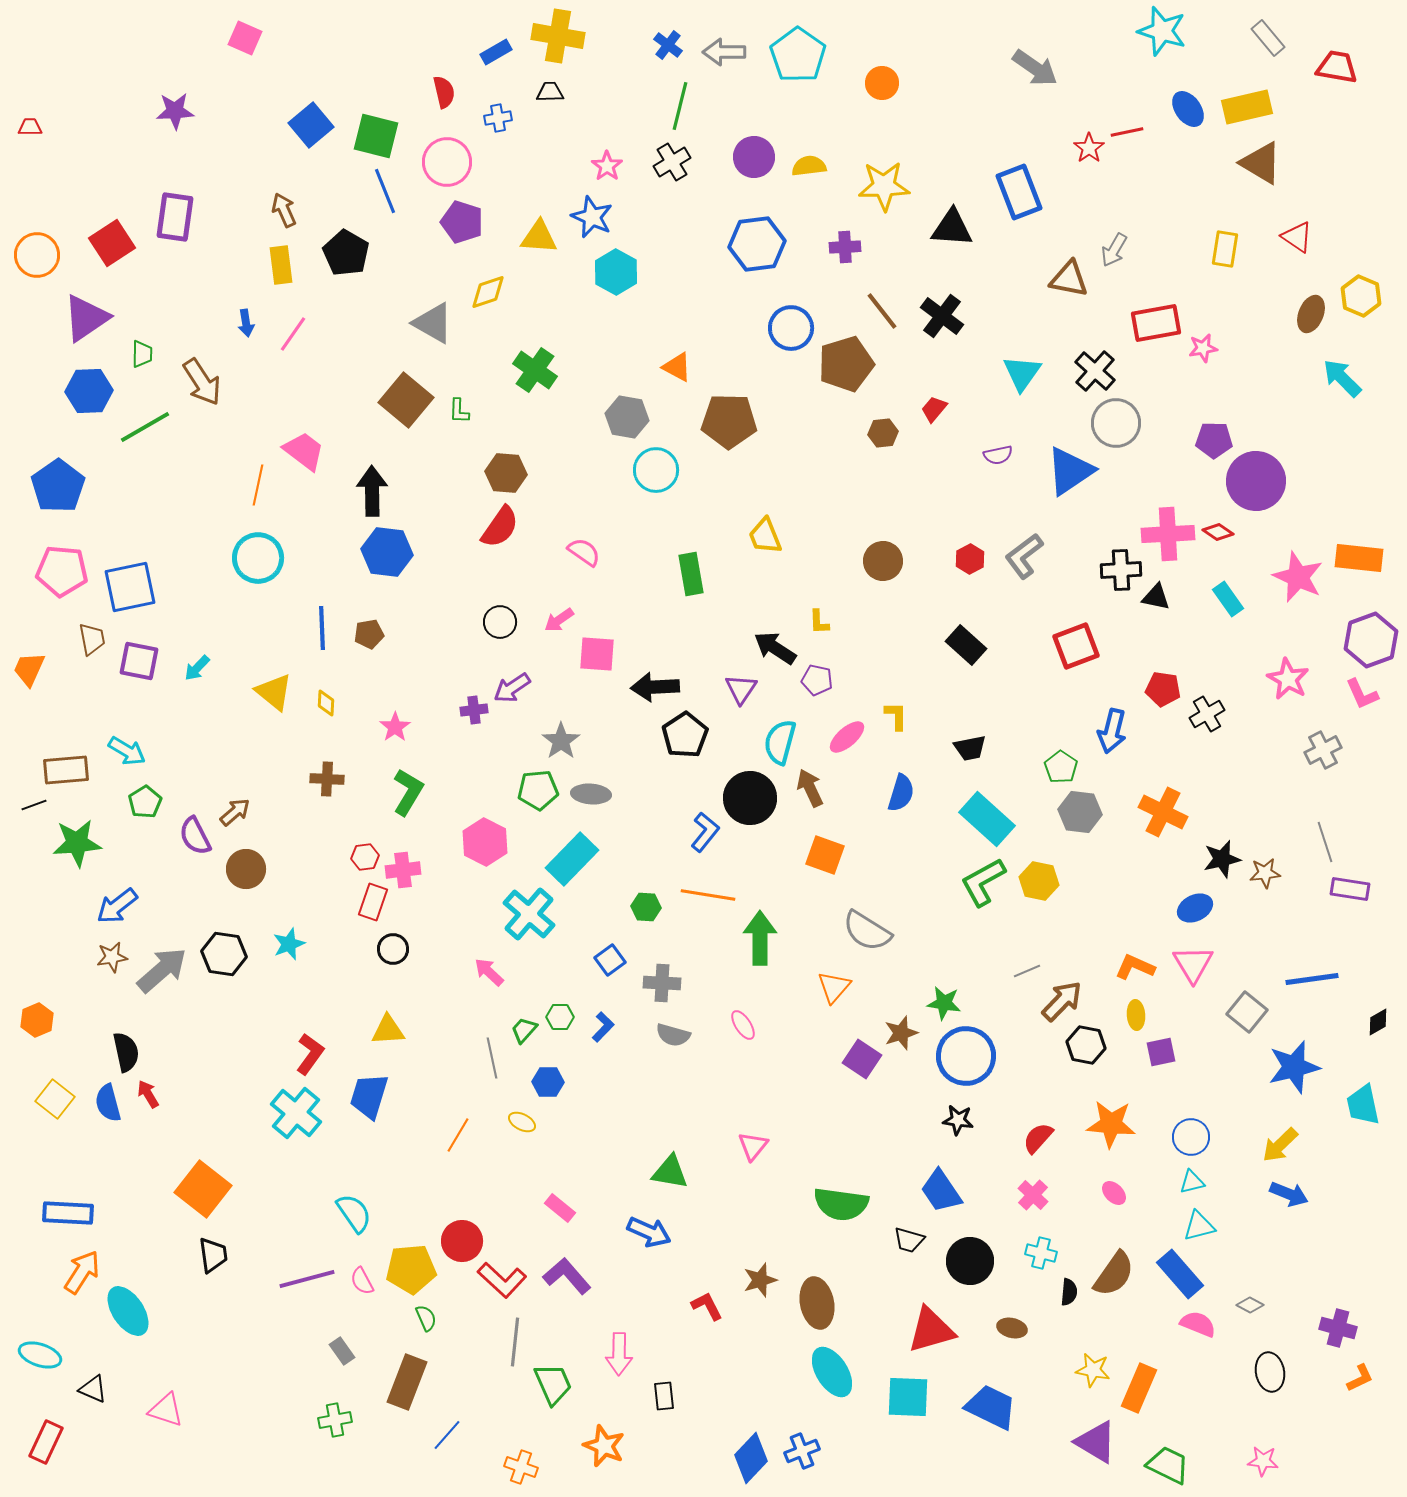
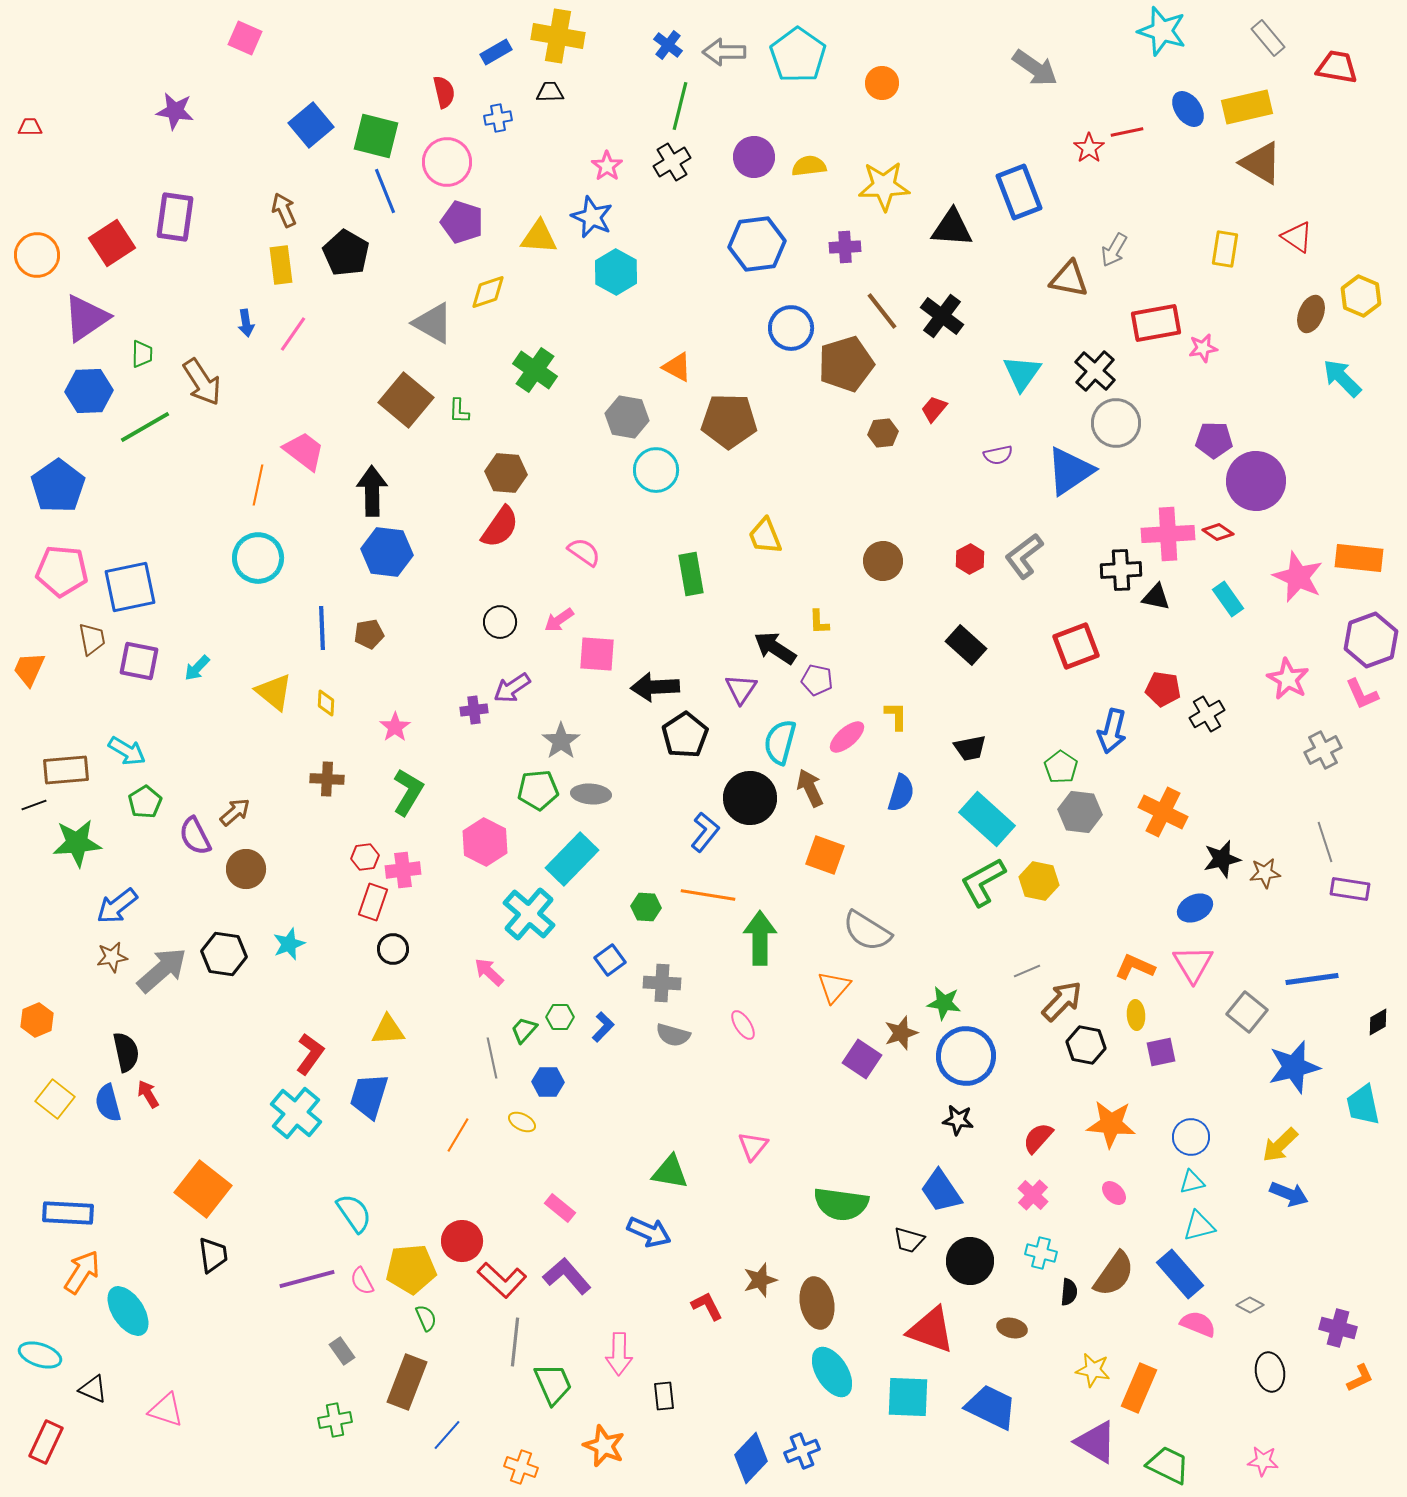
purple star at (175, 111): rotated 12 degrees clockwise
red triangle at (931, 1330): rotated 36 degrees clockwise
